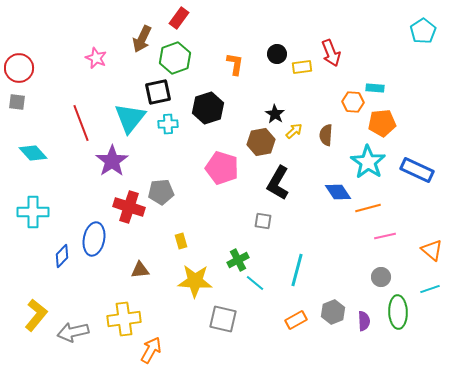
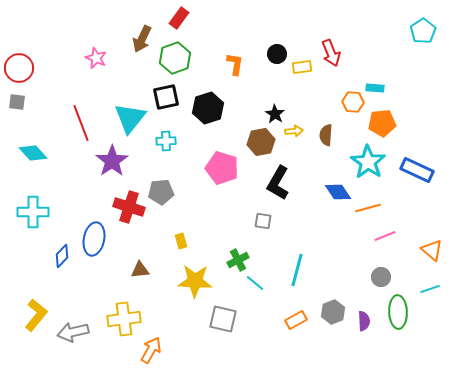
black square at (158, 92): moved 8 px right, 5 px down
cyan cross at (168, 124): moved 2 px left, 17 px down
yellow arrow at (294, 131): rotated 36 degrees clockwise
pink line at (385, 236): rotated 10 degrees counterclockwise
